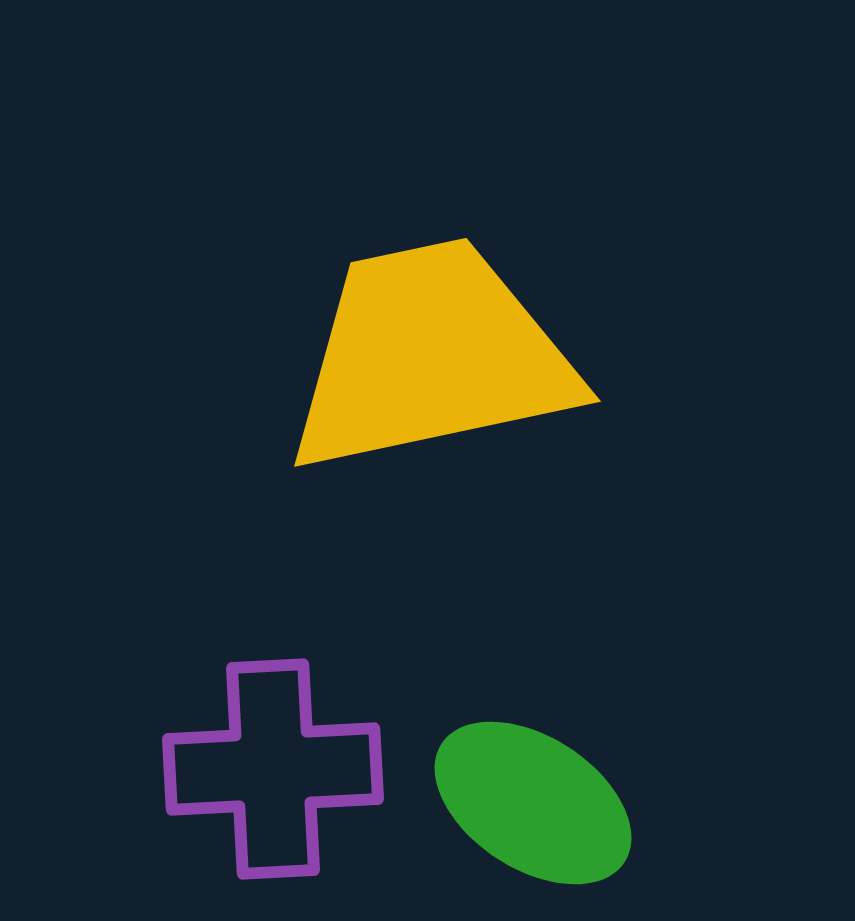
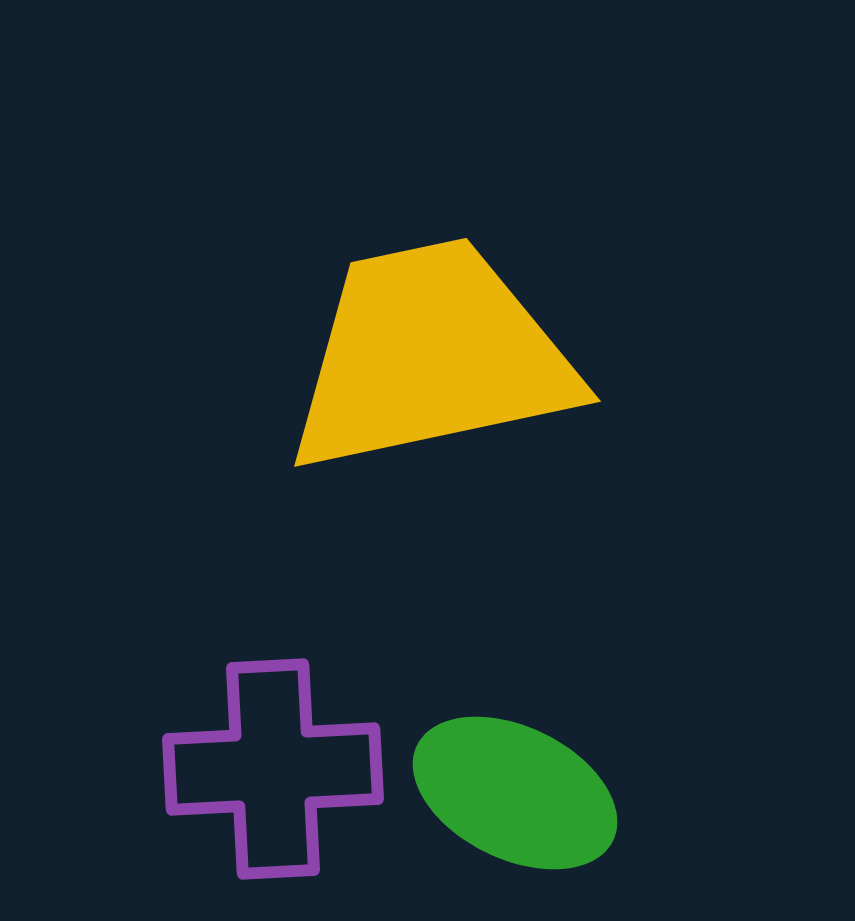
green ellipse: moved 18 px left, 10 px up; rotated 7 degrees counterclockwise
